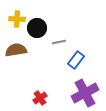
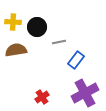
yellow cross: moved 4 px left, 3 px down
black circle: moved 1 px up
red cross: moved 2 px right, 1 px up
